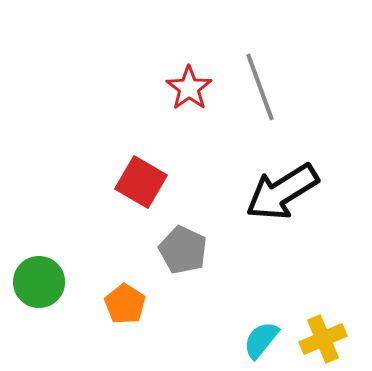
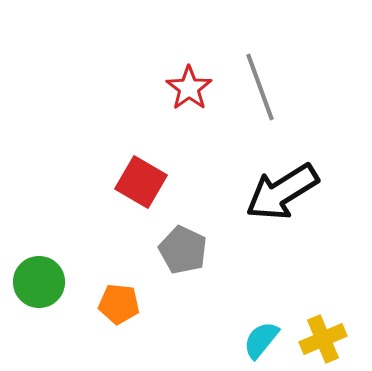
orange pentagon: moved 6 px left; rotated 27 degrees counterclockwise
